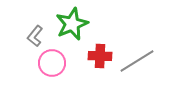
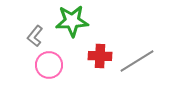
green star: moved 3 px up; rotated 20 degrees clockwise
pink circle: moved 3 px left, 2 px down
